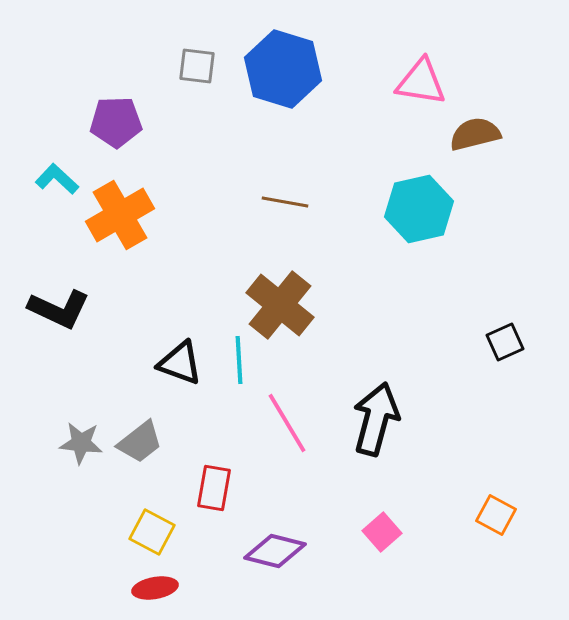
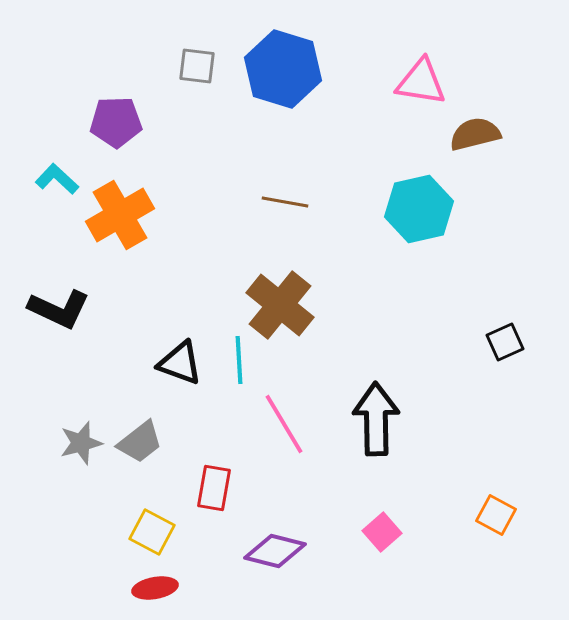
black arrow: rotated 16 degrees counterclockwise
pink line: moved 3 px left, 1 px down
gray star: rotated 21 degrees counterclockwise
